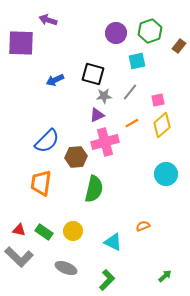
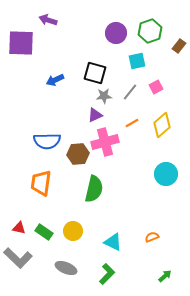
black square: moved 2 px right, 1 px up
pink square: moved 2 px left, 13 px up; rotated 16 degrees counterclockwise
purple triangle: moved 2 px left
blue semicircle: rotated 44 degrees clockwise
brown hexagon: moved 2 px right, 3 px up
orange semicircle: moved 9 px right, 11 px down
red triangle: moved 2 px up
gray L-shape: moved 1 px left, 1 px down
green L-shape: moved 6 px up
